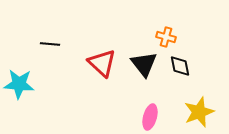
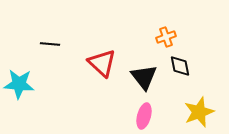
orange cross: rotated 36 degrees counterclockwise
black triangle: moved 13 px down
pink ellipse: moved 6 px left, 1 px up
